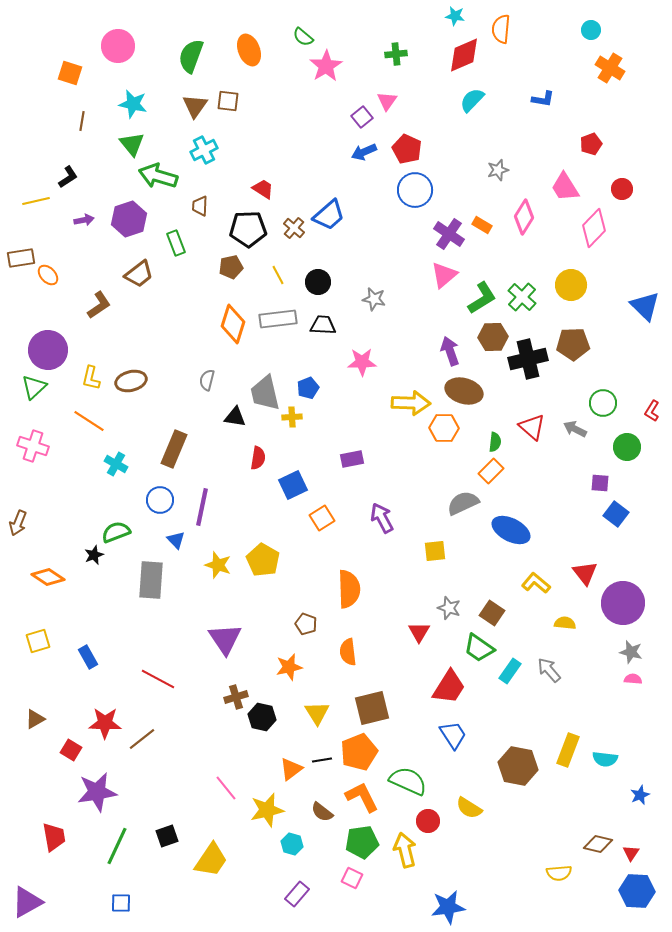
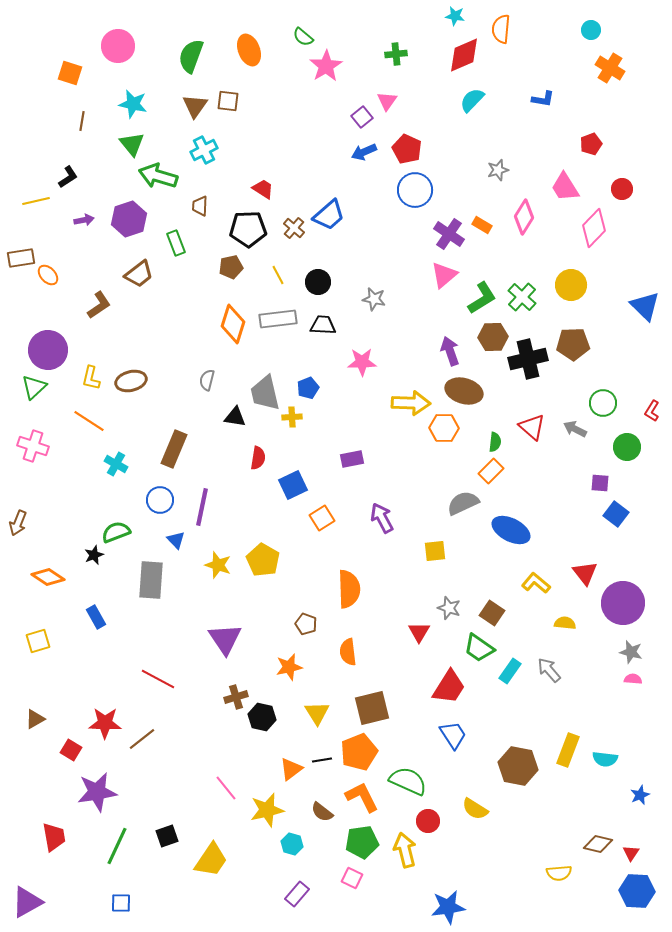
blue rectangle at (88, 657): moved 8 px right, 40 px up
yellow semicircle at (469, 808): moved 6 px right, 1 px down
